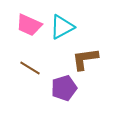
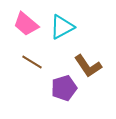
pink trapezoid: moved 3 px left, 1 px up; rotated 16 degrees clockwise
brown L-shape: moved 3 px right, 7 px down; rotated 116 degrees counterclockwise
brown line: moved 2 px right, 6 px up
